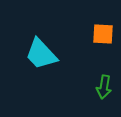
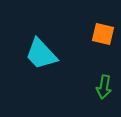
orange square: rotated 10 degrees clockwise
